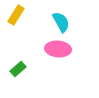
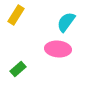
cyan semicircle: moved 5 px right; rotated 115 degrees counterclockwise
